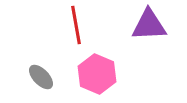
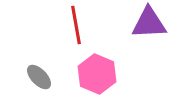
purple triangle: moved 2 px up
gray ellipse: moved 2 px left
